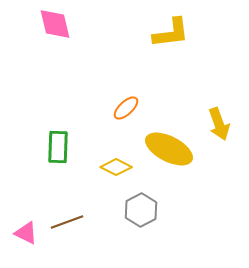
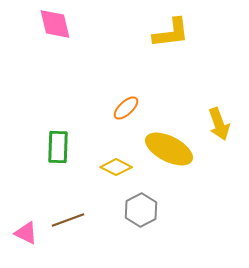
brown line: moved 1 px right, 2 px up
